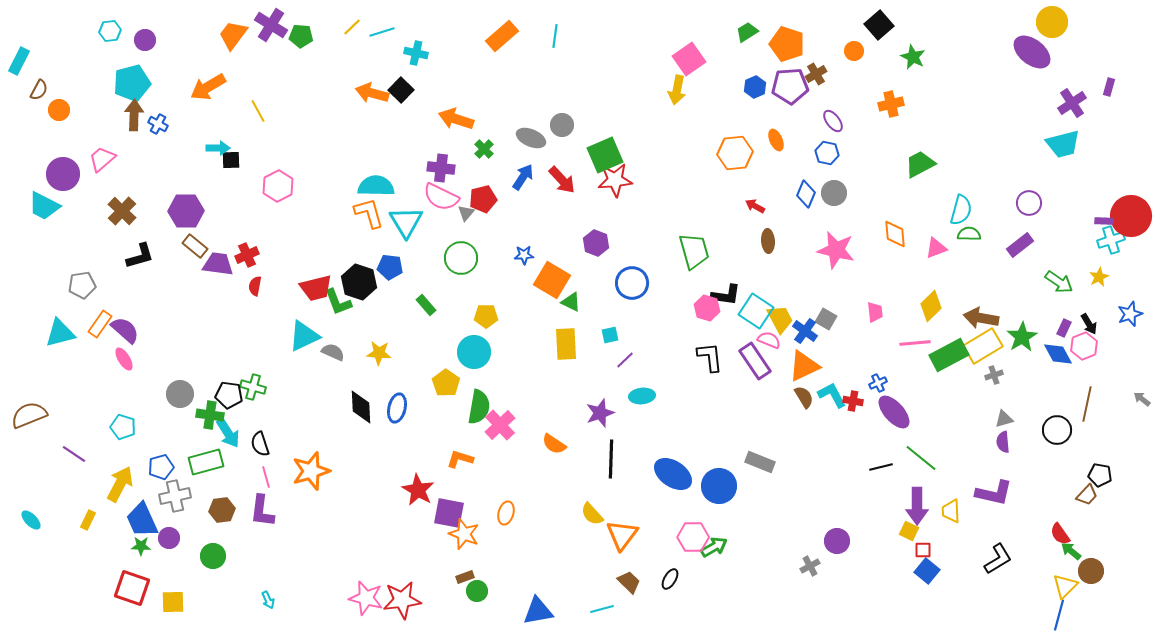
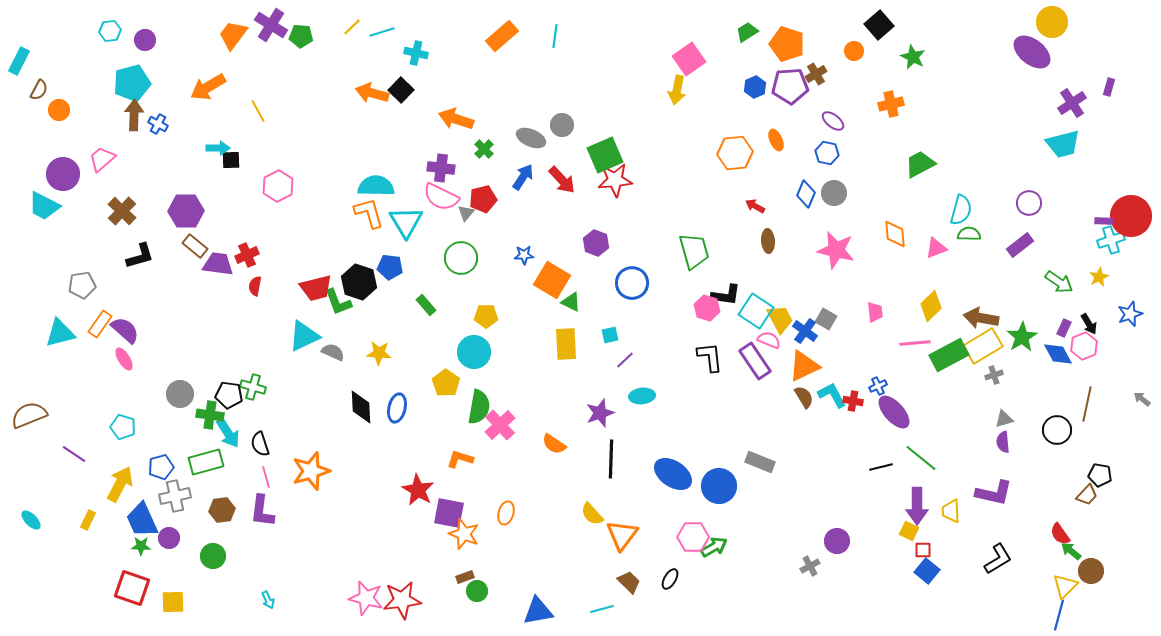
purple ellipse at (833, 121): rotated 15 degrees counterclockwise
blue cross at (878, 383): moved 3 px down
